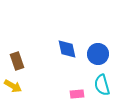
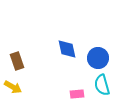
blue circle: moved 4 px down
yellow arrow: moved 1 px down
